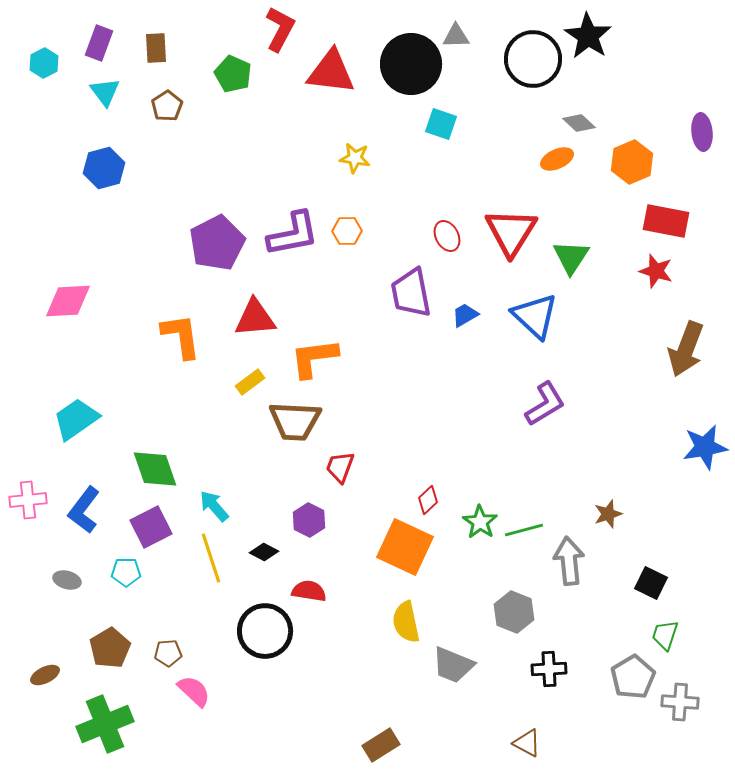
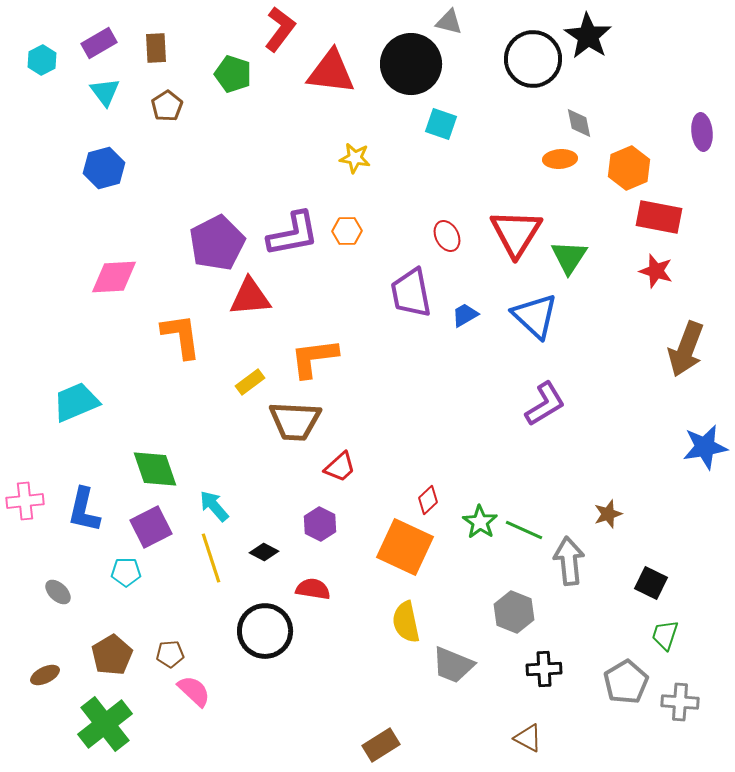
red L-shape at (280, 29): rotated 9 degrees clockwise
gray triangle at (456, 36): moved 7 px left, 14 px up; rotated 16 degrees clockwise
purple rectangle at (99, 43): rotated 40 degrees clockwise
cyan hexagon at (44, 63): moved 2 px left, 3 px up
green pentagon at (233, 74): rotated 6 degrees counterclockwise
gray diamond at (579, 123): rotated 36 degrees clockwise
orange ellipse at (557, 159): moved 3 px right; rotated 20 degrees clockwise
orange hexagon at (632, 162): moved 3 px left, 6 px down
red rectangle at (666, 221): moved 7 px left, 4 px up
red triangle at (511, 232): moved 5 px right, 1 px down
green triangle at (571, 257): moved 2 px left
pink diamond at (68, 301): moved 46 px right, 24 px up
red triangle at (255, 318): moved 5 px left, 21 px up
cyan trapezoid at (76, 419): moved 17 px up; rotated 12 degrees clockwise
red trapezoid at (340, 467): rotated 152 degrees counterclockwise
pink cross at (28, 500): moved 3 px left, 1 px down
blue L-shape at (84, 510): rotated 24 degrees counterclockwise
purple hexagon at (309, 520): moved 11 px right, 4 px down
green line at (524, 530): rotated 39 degrees clockwise
gray ellipse at (67, 580): moved 9 px left, 12 px down; rotated 28 degrees clockwise
red semicircle at (309, 591): moved 4 px right, 2 px up
brown pentagon at (110, 648): moved 2 px right, 7 px down
brown pentagon at (168, 653): moved 2 px right, 1 px down
black cross at (549, 669): moved 5 px left
gray pentagon at (633, 677): moved 7 px left, 5 px down
green cross at (105, 724): rotated 16 degrees counterclockwise
brown triangle at (527, 743): moved 1 px right, 5 px up
